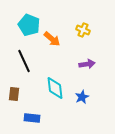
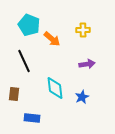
yellow cross: rotated 24 degrees counterclockwise
